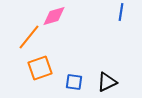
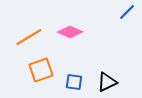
blue line: moved 6 px right; rotated 36 degrees clockwise
pink diamond: moved 16 px right, 16 px down; rotated 40 degrees clockwise
orange line: rotated 20 degrees clockwise
orange square: moved 1 px right, 2 px down
